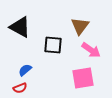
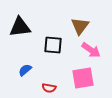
black triangle: rotated 35 degrees counterclockwise
red semicircle: moved 29 px right; rotated 32 degrees clockwise
